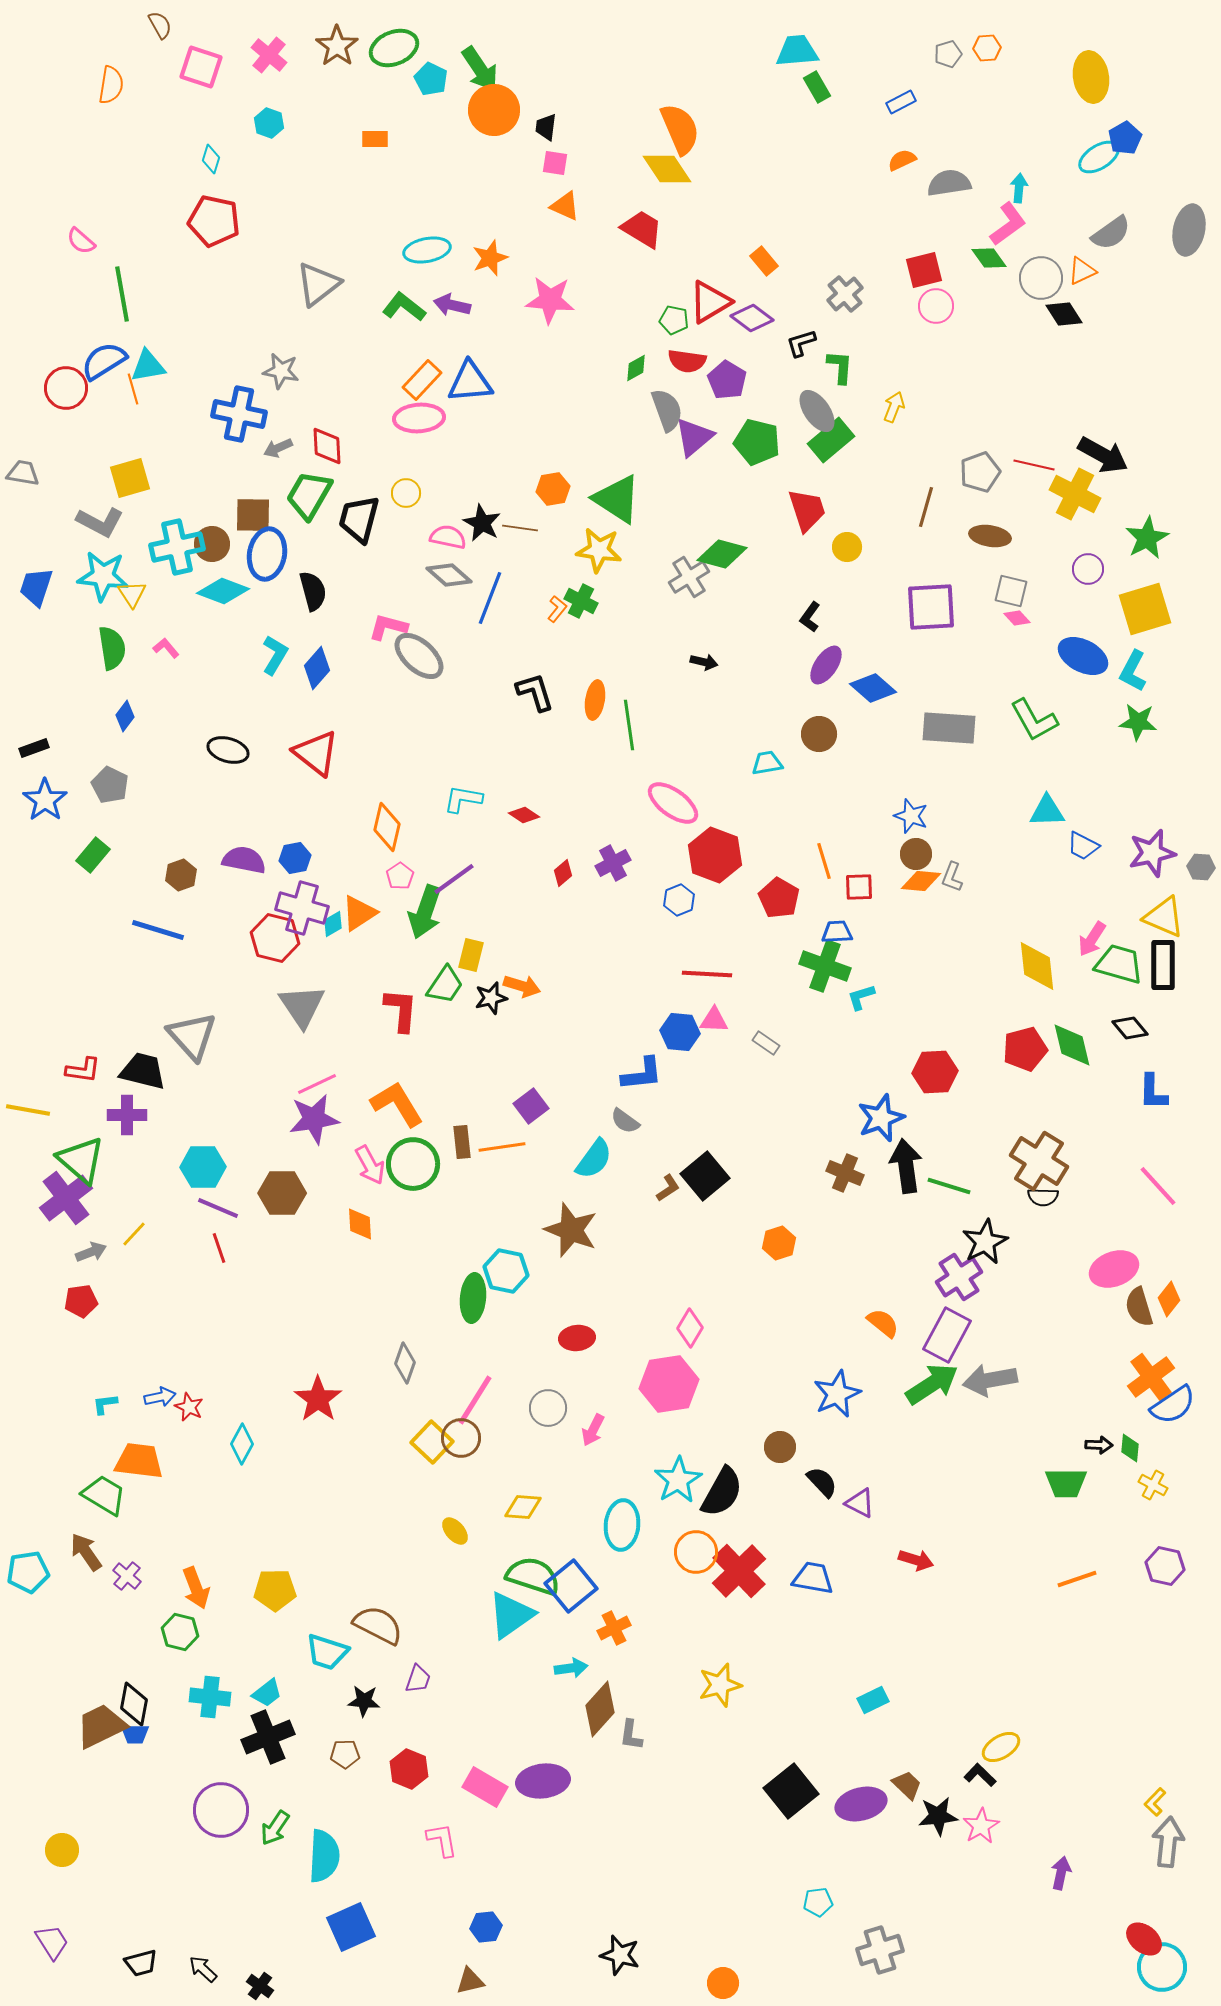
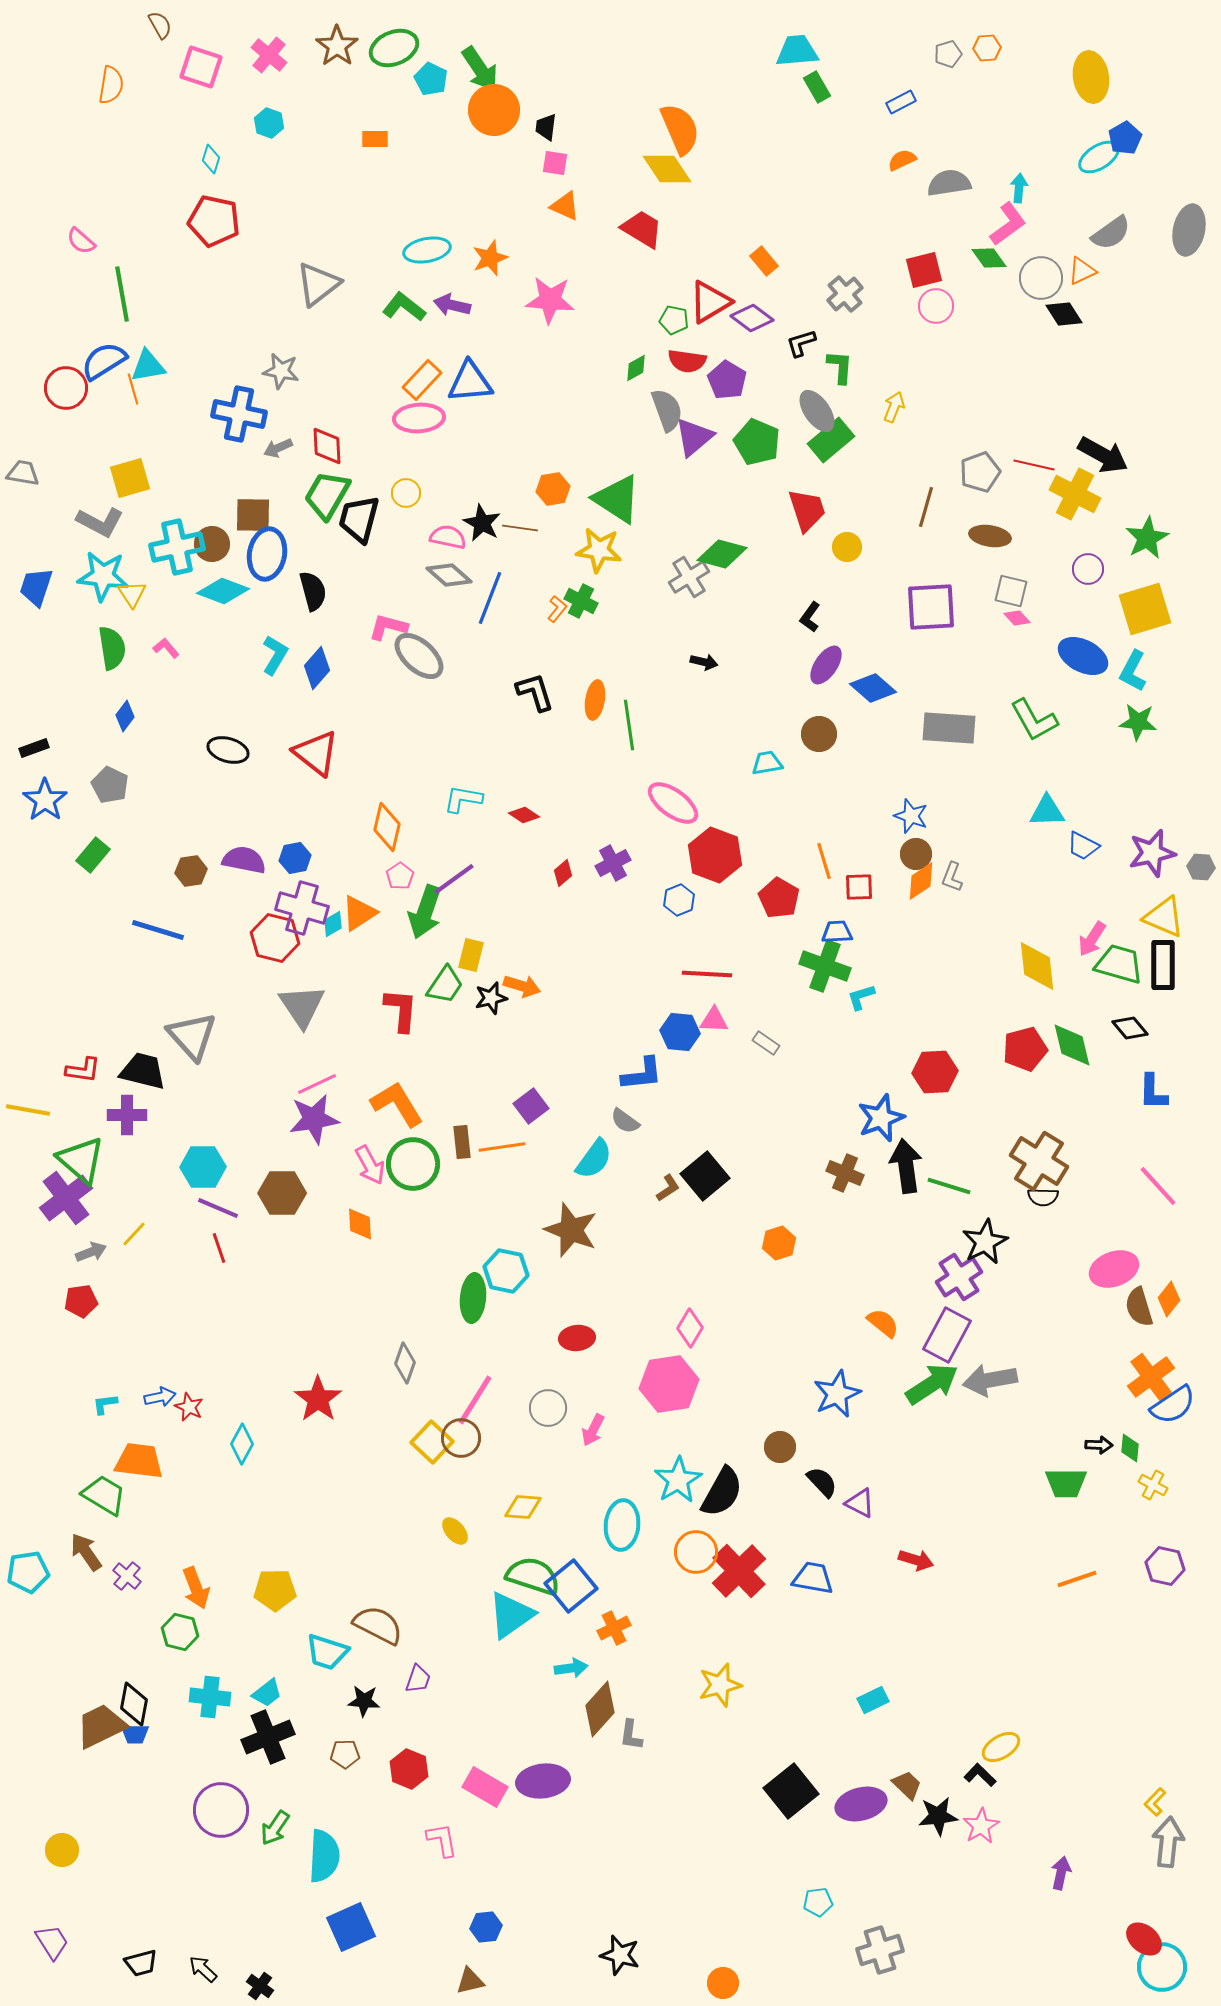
green pentagon at (757, 442): rotated 9 degrees clockwise
green trapezoid at (309, 495): moved 18 px right
brown hexagon at (181, 875): moved 10 px right, 4 px up; rotated 12 degrees clockwise
orange diamond at (921, 881): rotated 39 degrees counterclockwise
